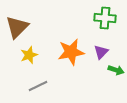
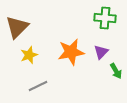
green arrow: moved 1 px down; rotated 42 degrees clockwise
